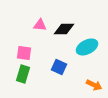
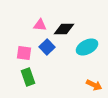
blue square: moved 12 px left, 20 px up; rotated 21 degrees clockwise
green rectangle: moved 5 px right, 3 px down; rotated 36 degrees counterclockwise
